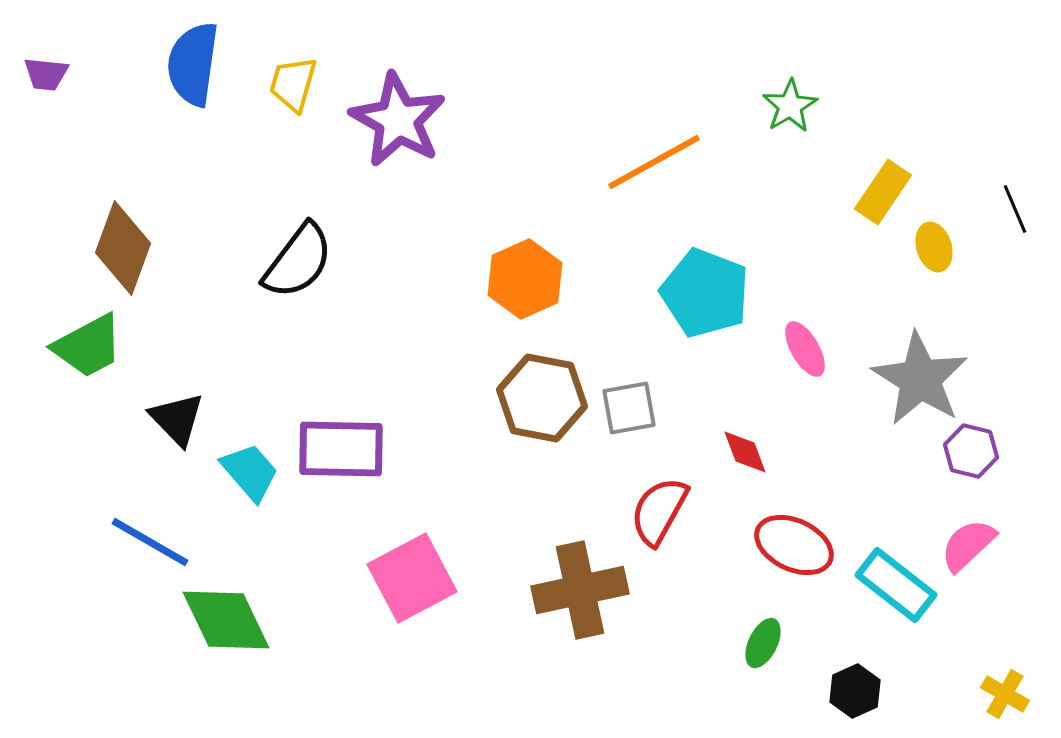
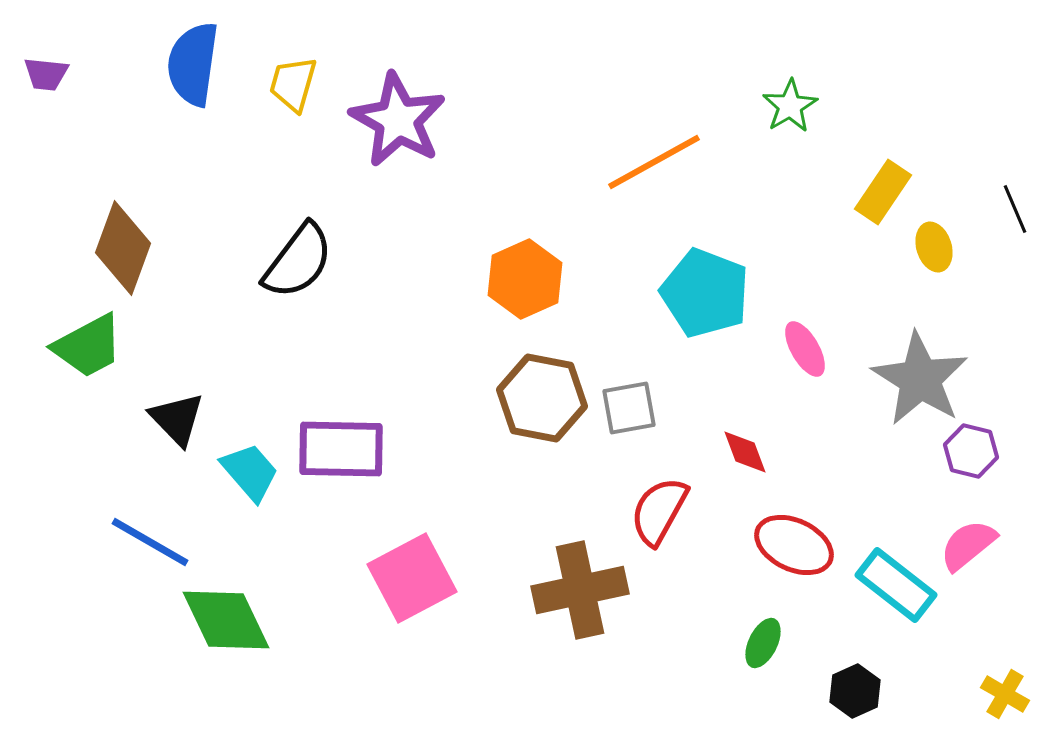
pink semicircle: rotated 4 degrees clockwise
